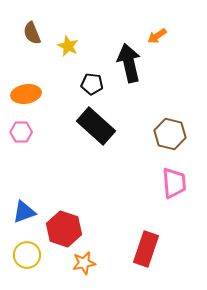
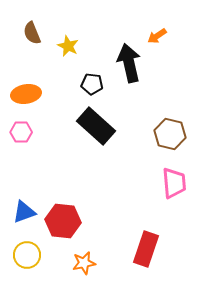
red hexagon: moved 1 px left, 8 px up; rotated 12 degrees counterclockwise
